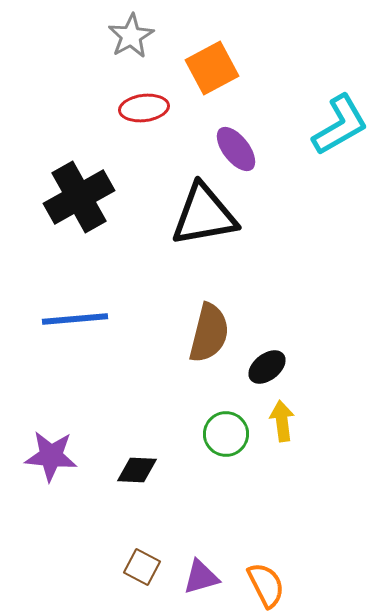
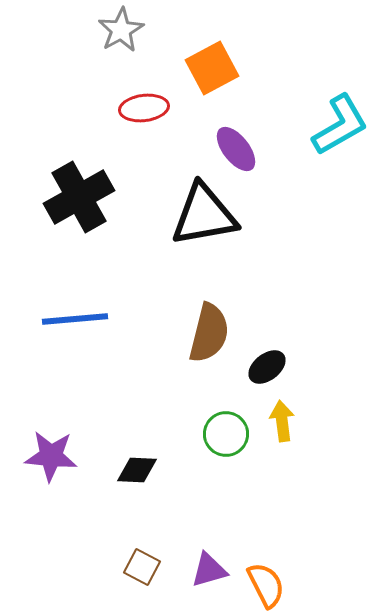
gray star: moved 10 px left, 6 px up
purple triangle: moved 8 px right, 7 px up
